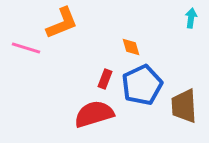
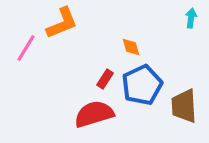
pink line: rotated 76 degrees counterclockwise
red rectangle: rotated 12 degrees clockwise
